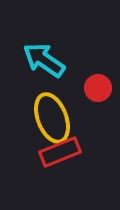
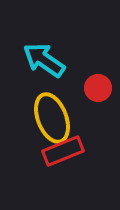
red rectangle: moved 3 px right, 1 px up
